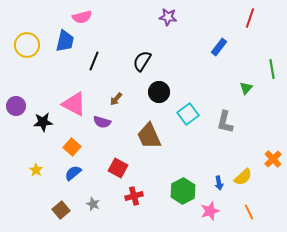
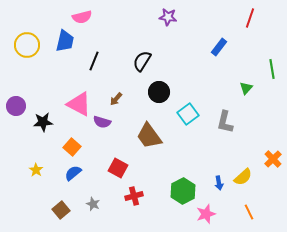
pink triangle: moved 5 px right
brown trapezoid: rotated 12 degrees counterclockwise
pink star: moved 4 px left, 3 px down
